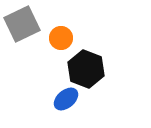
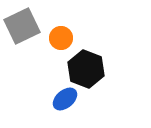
gray square: moved 2 px down
blue ellipse: moved 1 px left
